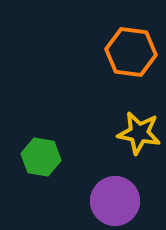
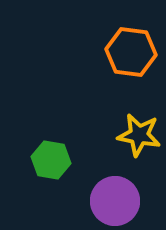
yellow star: moved 2 px down
green hexagon: moved 10 px right, 3 px down
